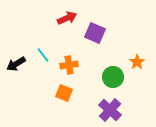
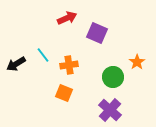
purple square: moved 2 px right
